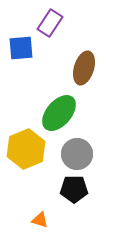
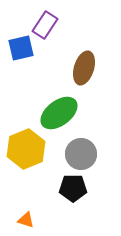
purple rectangle: moved 5 px left, 2 px down
blue square: rotated 8 degrees counterclockwise
green ellipse: rotated 12 degrees clockwise
gray circle: moved 4 px right
black pentagon: moved 1 px left, 1 px up
orange triangle: moved 14 px left
